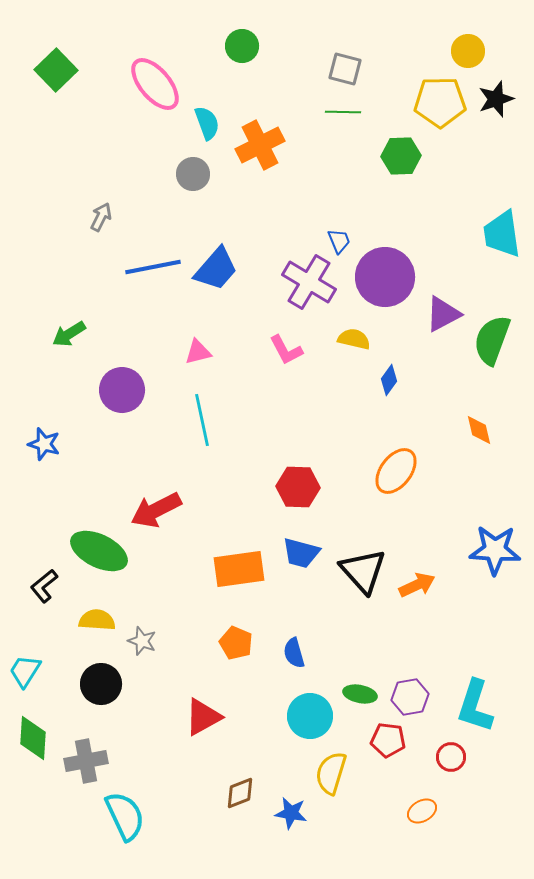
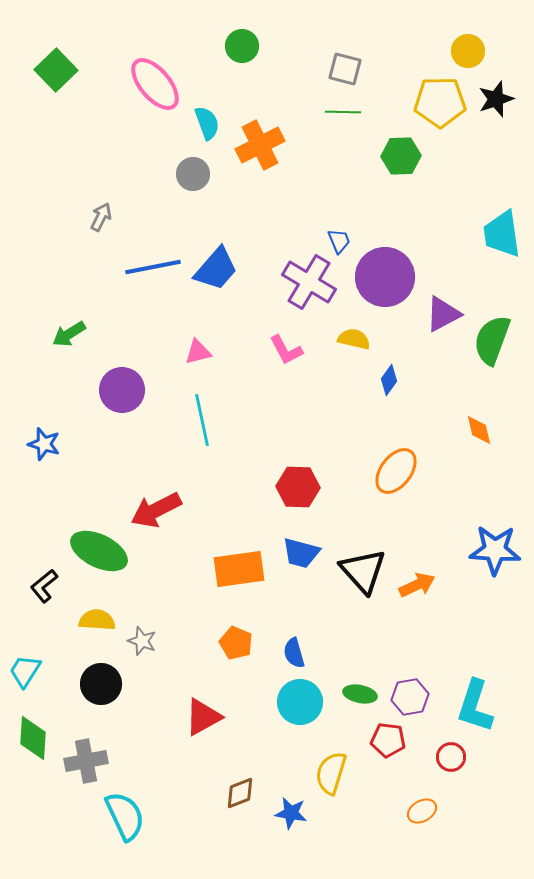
cyan circle at (310, 716): moved 10 px left, 14 px up
